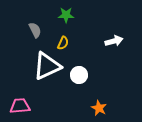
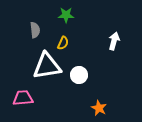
gray semicircle: rotated 21 degrees clockwise
white arrow: rotated 60 degrees counterclockwise
white triangle: rotated 16 degrees clockwise
pink trapezoid: moved 3 px right, 8 px up
